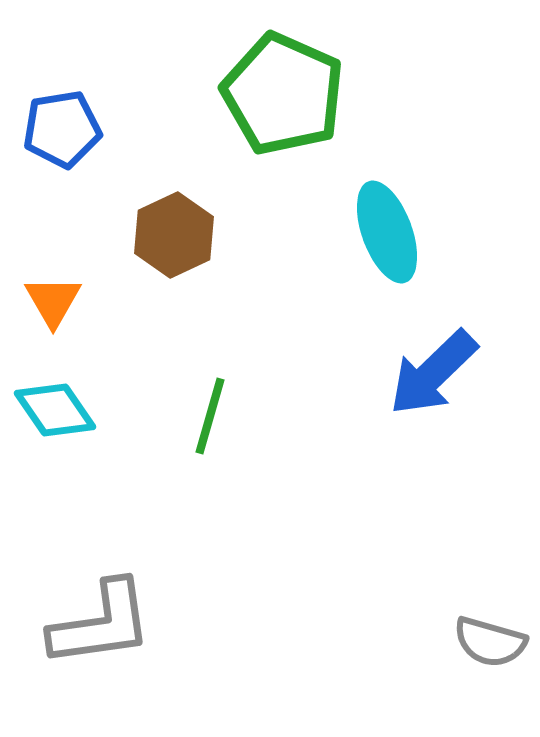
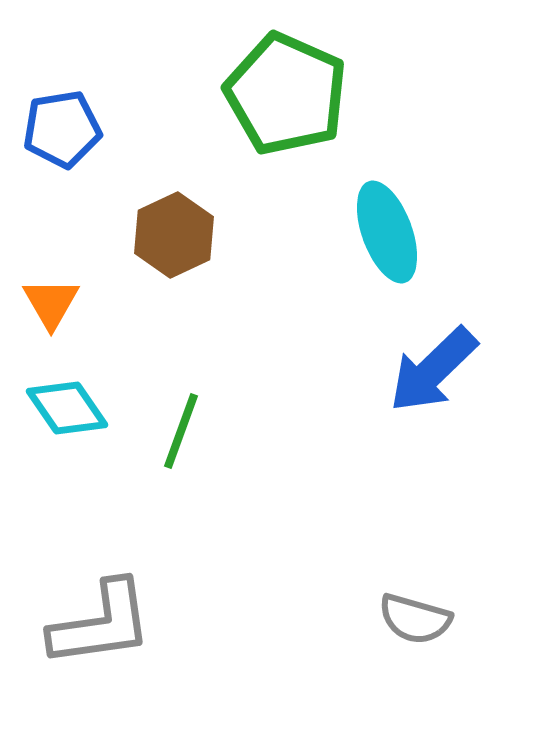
green pentagon: moved 3 px right
orange triangle: moved 2 px left, 2 px down
blue arrow: moved 3 px up
cyan diamond: moved 12 px right, 2 px up
green line: moved 29 px left, 15 px down; rotated 4 degrees clockwise
gray semicircle: moved 75 px left, 23 px up
